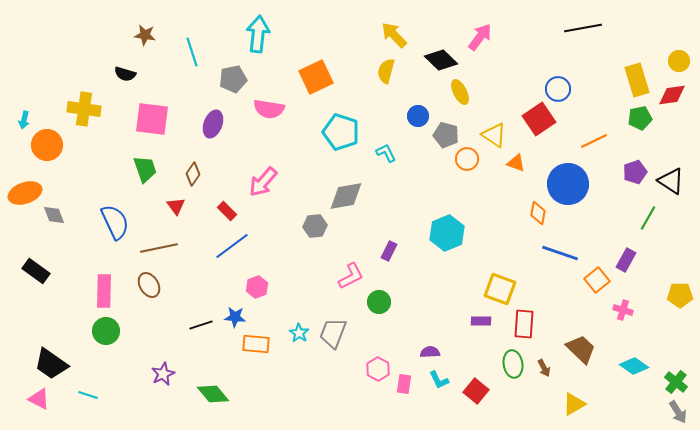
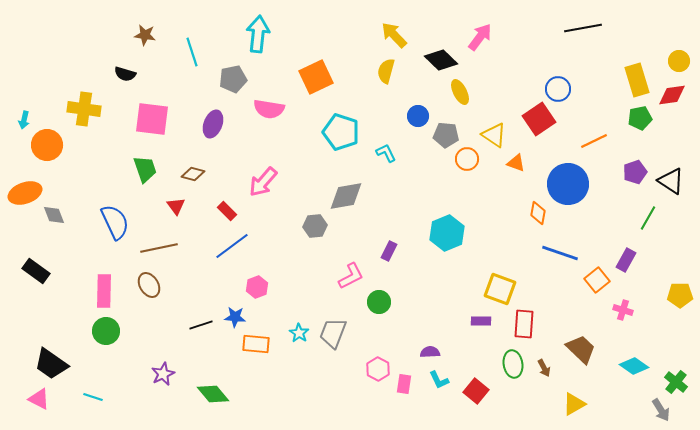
gray pentagon at (446, 135): rotated 10 degrees counterclockwise
brown diamond at (193, 174): rotated 70 degrees clockwise
cyan line at (88, 395): moved 5 px right, 2 px down
gray arrow at (678, 412): moved 17 px left, 2 px up
